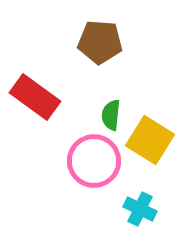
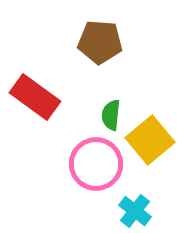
yellow square: rotated 18 degrees clockwise
pink circle: moved 2 px right, 3 px down
cyan cross: moved 5 px left, 2 px down; rotated 12 degrees clockwise
